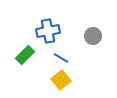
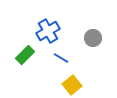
blue cross: rotated 20 degrees counterclockwise
gray circle: moved 2 px down
yellow square: moved 11 px right, 5 px down
